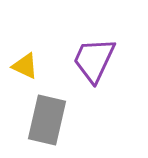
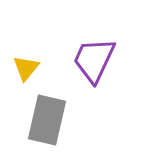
yellow triangle: moved 1 px right, 2 px down; rotated 44 degrees clockwise
